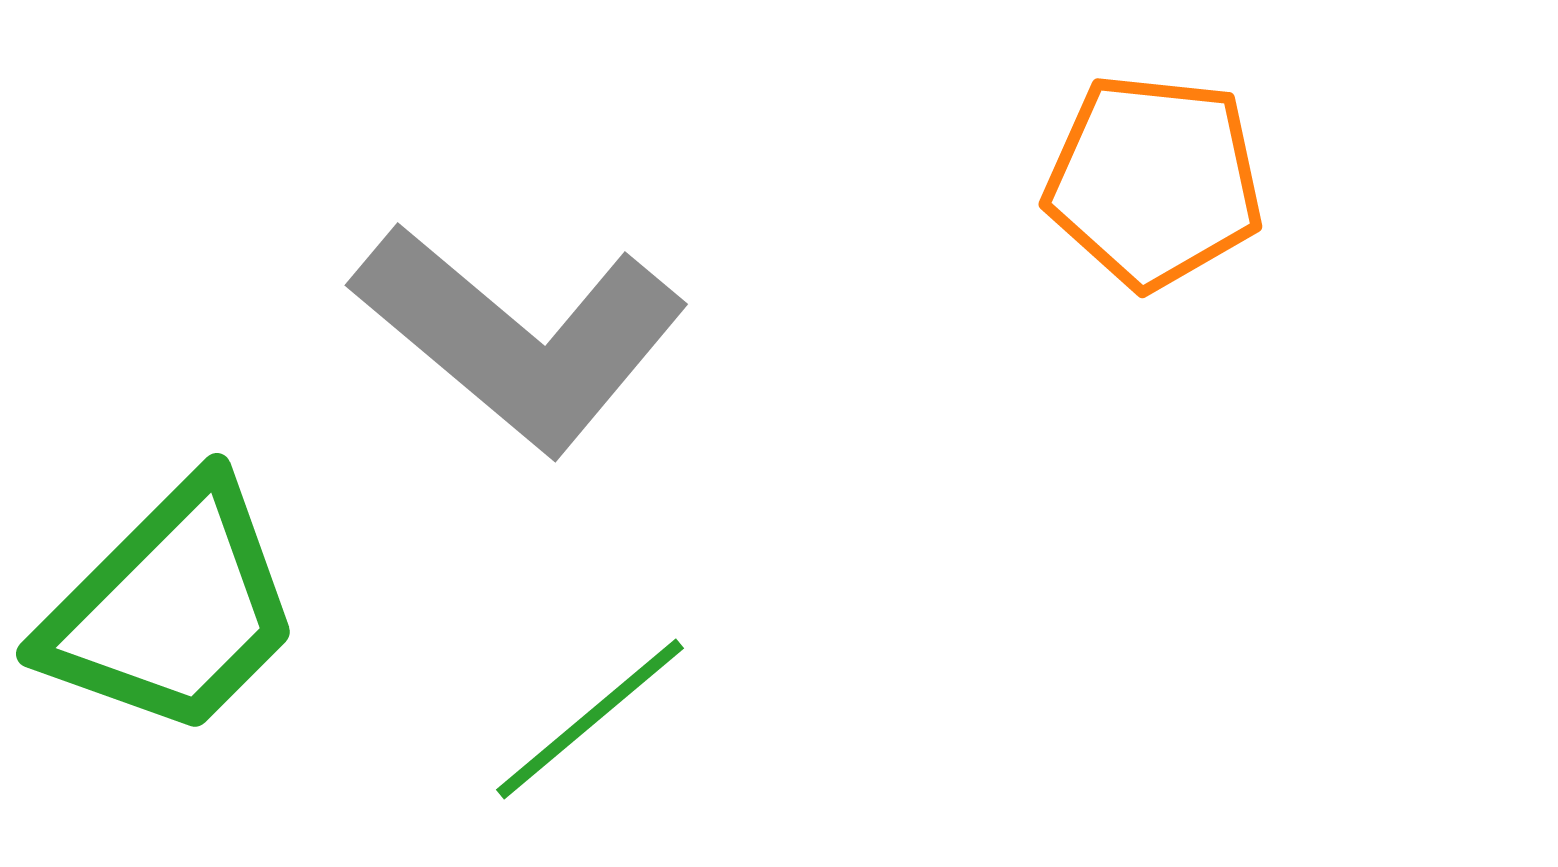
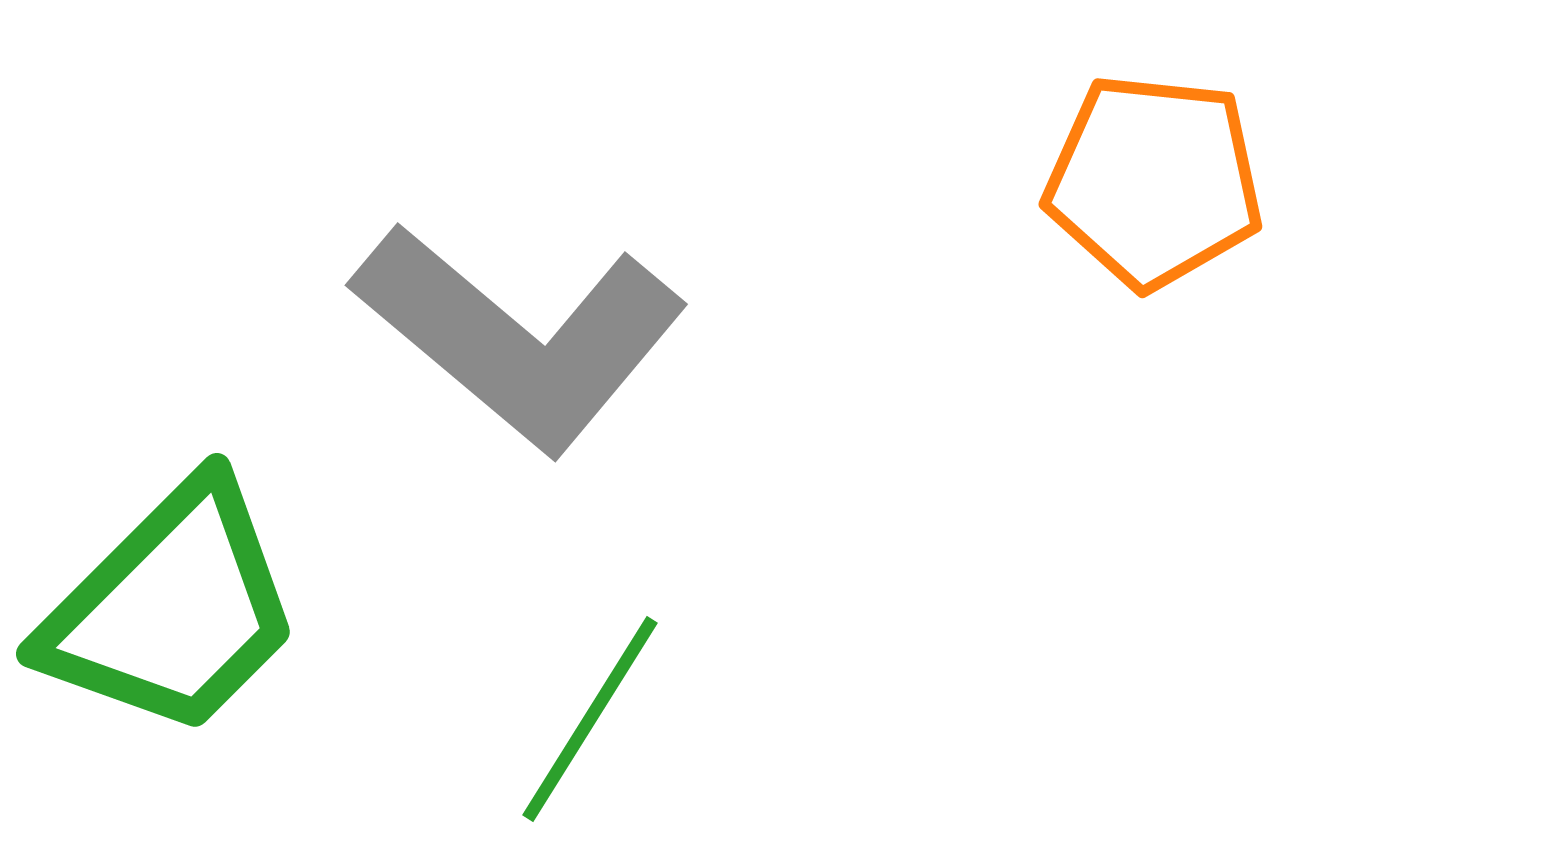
green line: rotated 18 degrees counterclockwise
